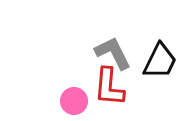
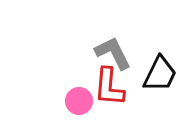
black trapezoid: moved 13 px down
pink circle: moved 5 px right
